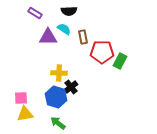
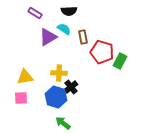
purple triangle: rotated 30 degrees counterclockwise
red pentagon: rotated 15 degrees clockwise
yellow triangle: moved 37 px up
green arrow: moved 5 px right
